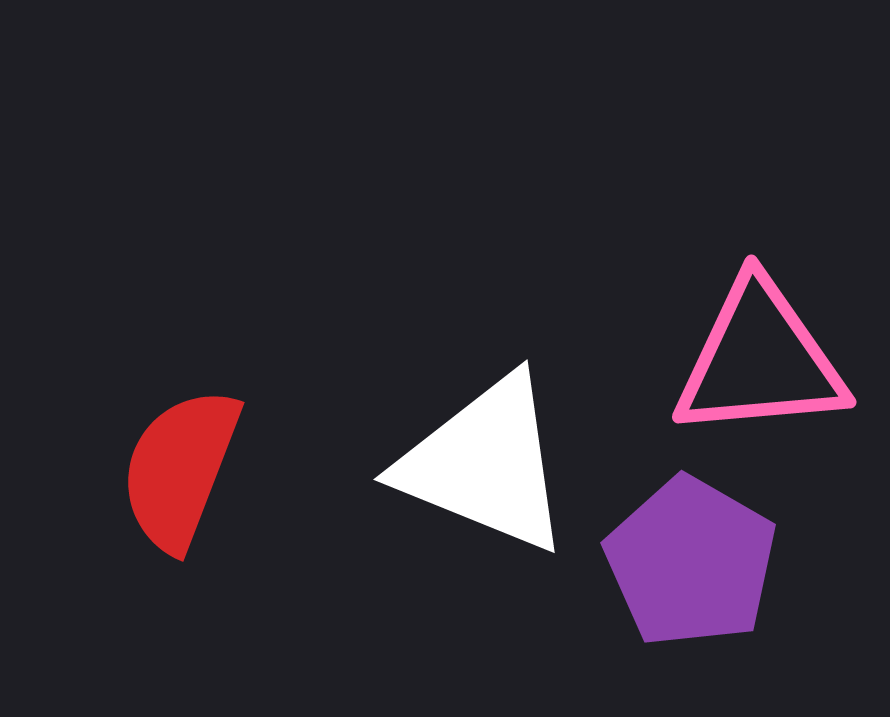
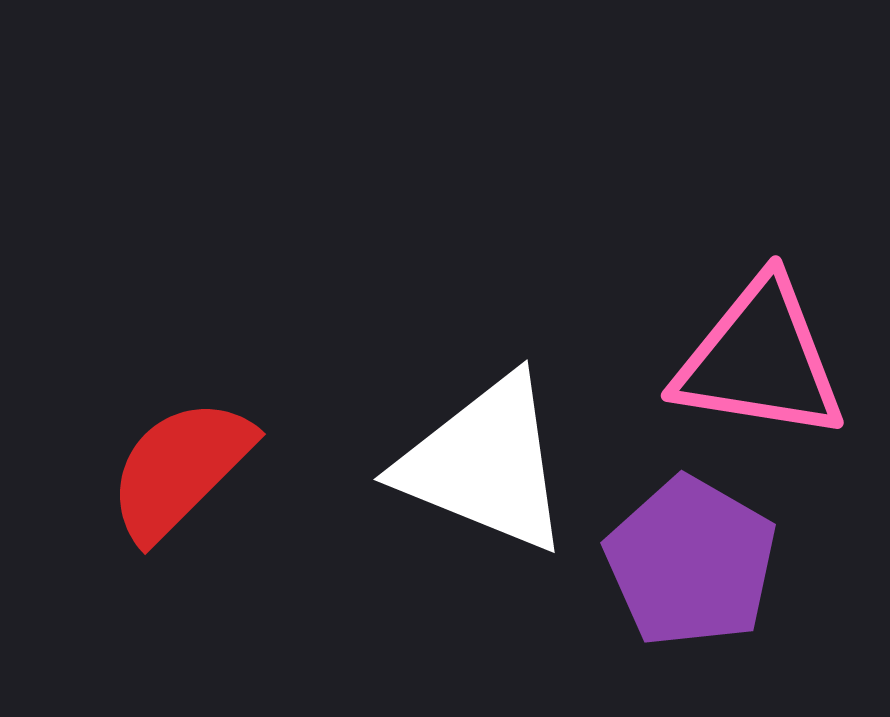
pink triangle: rotated 14 degrees clockwise
red semicircle: rotated 24 degrees clockwise
